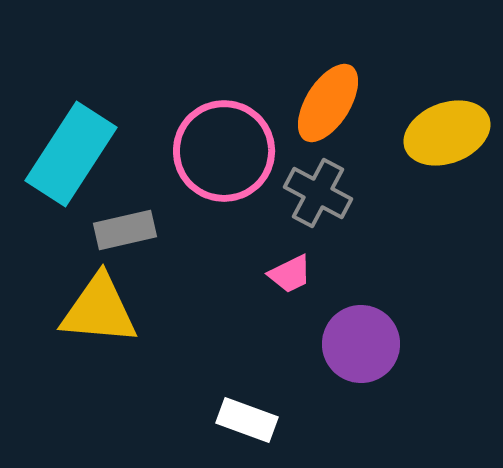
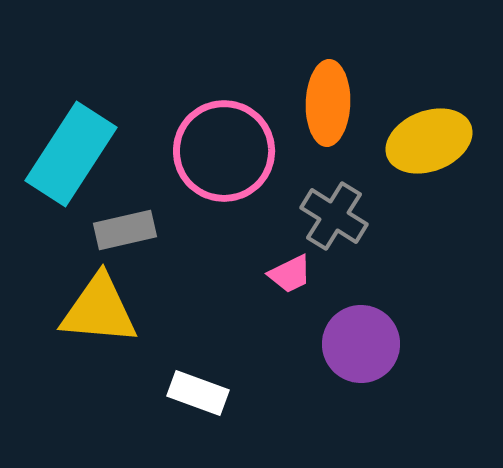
orange ellipse: rotated 30 degrees counterclockwise
yellow ellipse: moved 18 px left, 8 px down
gray cross: moved 16 px right, 23 px down; rotated 4 degrees clockwise
white rectangle: moved 49 px left, 27 px up
